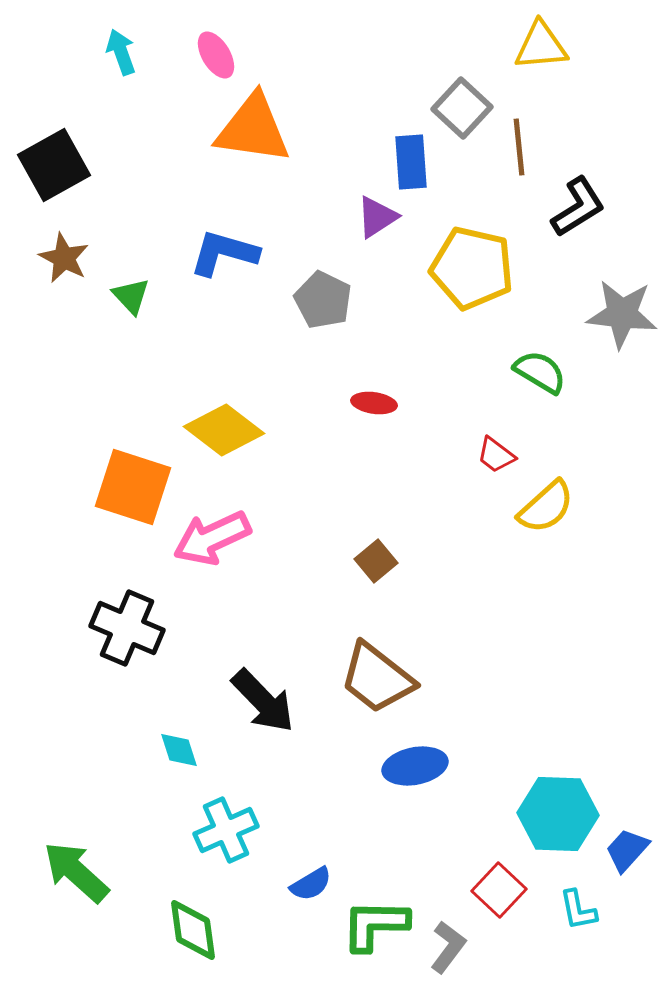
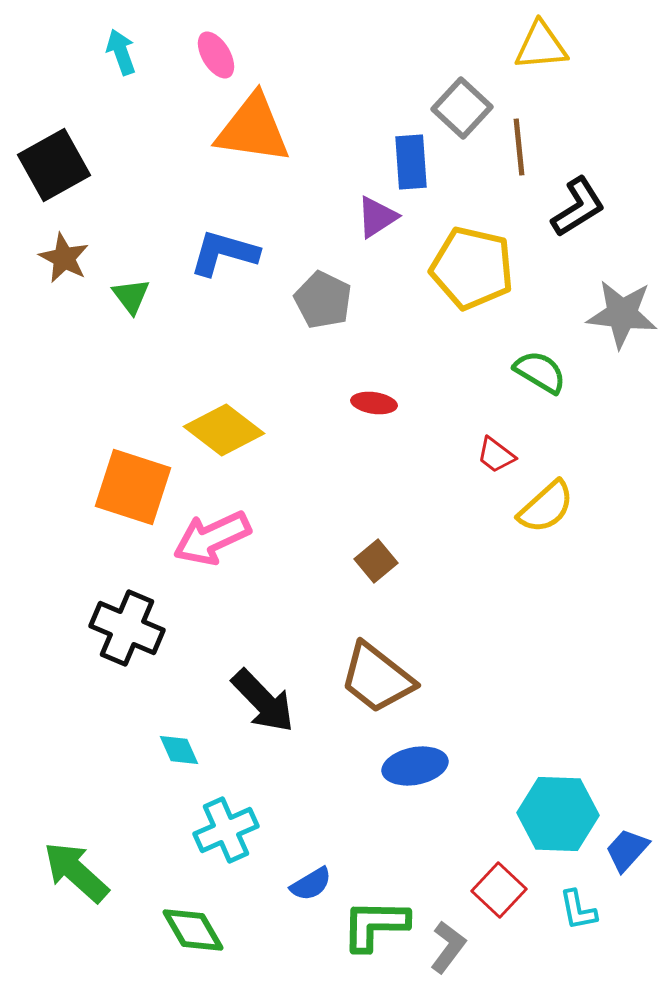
green triangle: rotated 6 degrees clockwise
cyan diamond: rotated 6 degrees counterclockwise
green diamond: rotated 22 degrees counterclockwise
